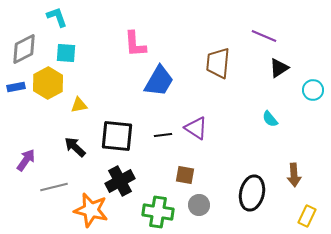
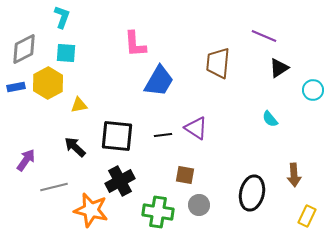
cyan L-shape: moved 5 px right; rotated 40 degrees clockwise
